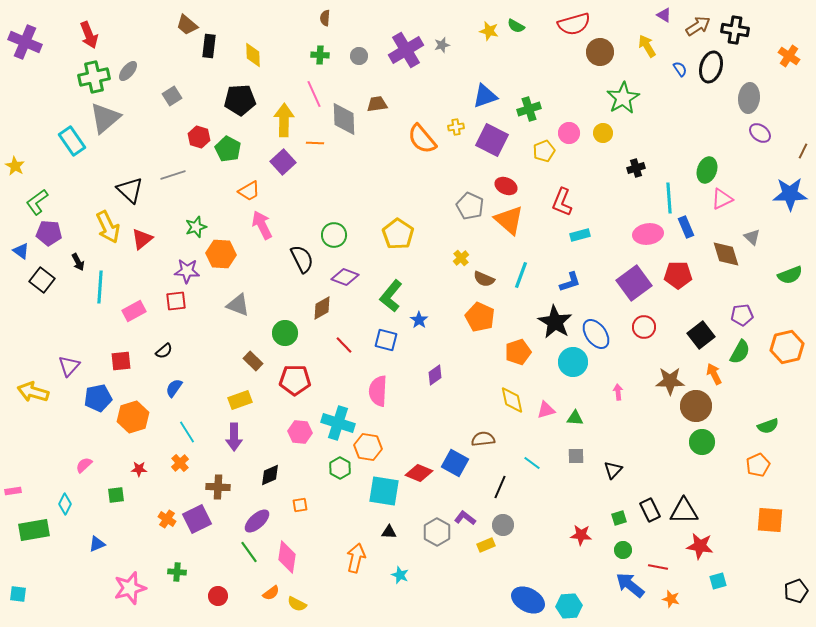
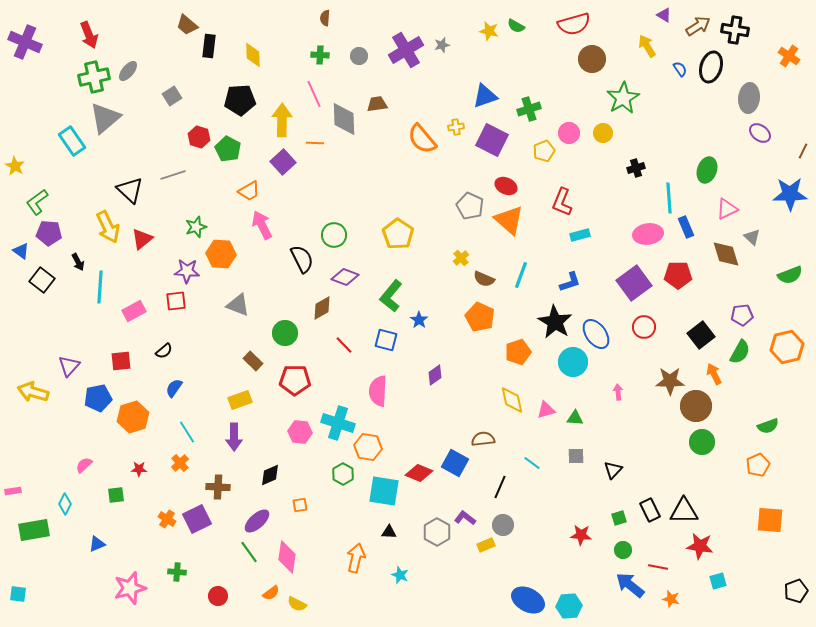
brown circle at (600, 52): moved 8 px left, 7 px down
yellow arrow at (284, 120): moved 2 px left
pink triangle at (722, 199): moved 5 px right, 10 px down
green hexagon at (340, 468): moved 3 px right, 6 px down
